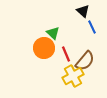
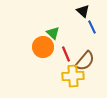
orange circle: moved 1 px left, 1 px up
yellow cross: rotated 25 degrees clockwise
